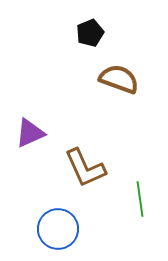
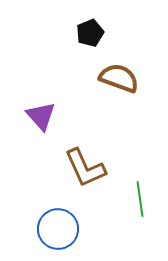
brown semicircle: moved 1 px up
purple triangle: moved 11 px right, 17 px up; rotated 48 degrees counterclockwise
